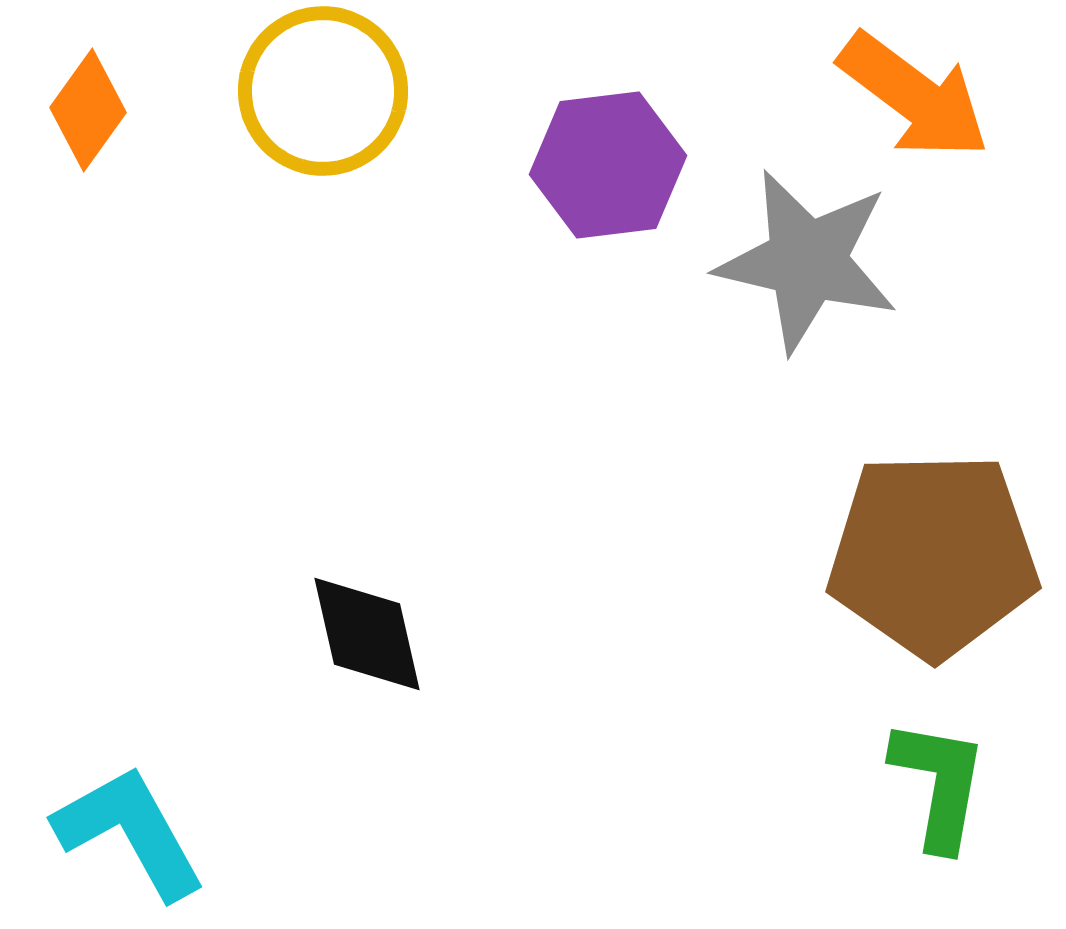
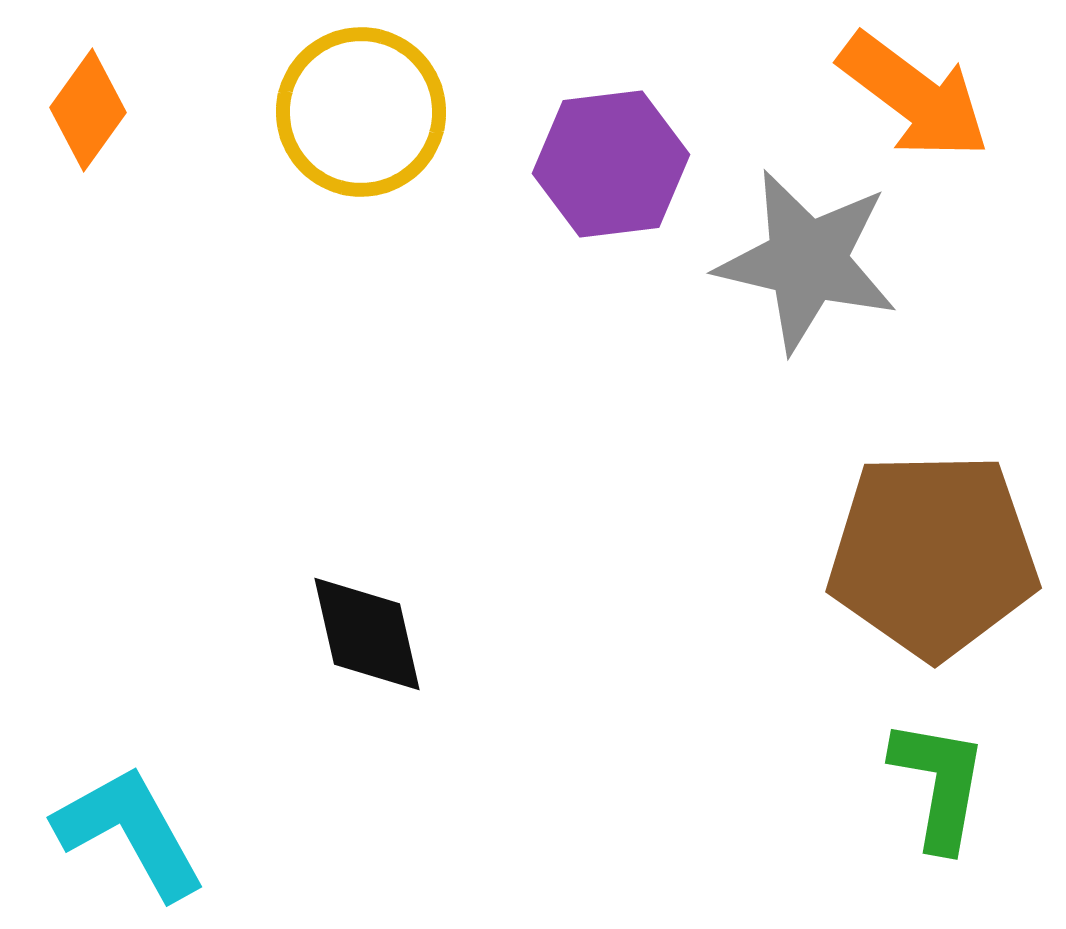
yellow circle: moved 38 px right, 21 px down
purple hexagon: moved 3 px right, 1 px up
